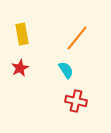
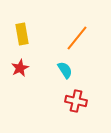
cyan semicircle: moved 1 px left
